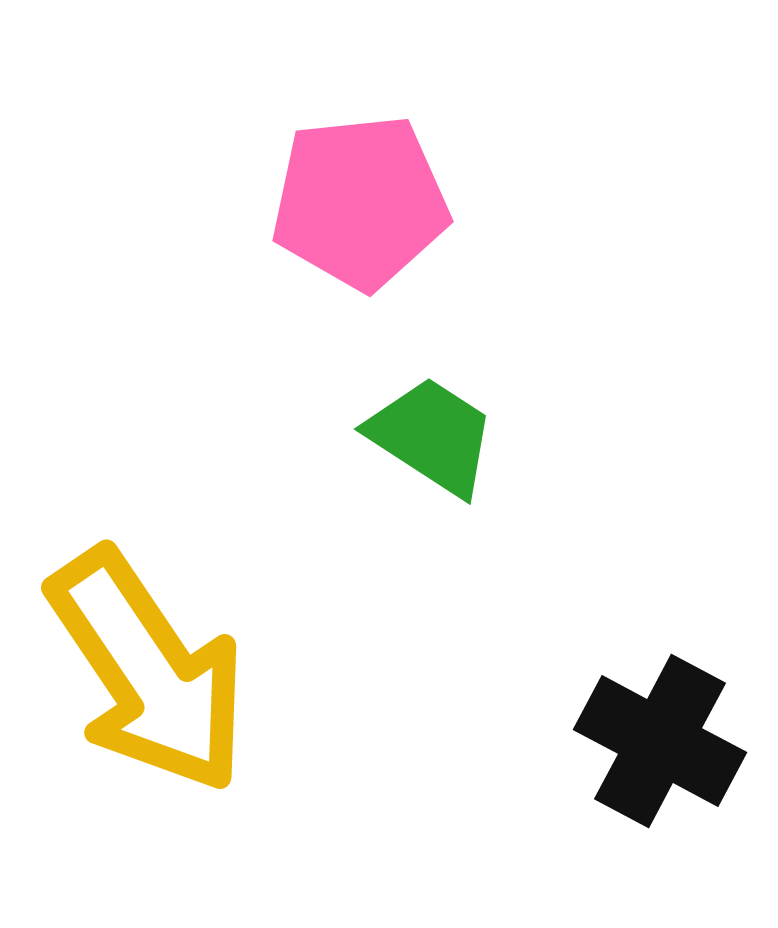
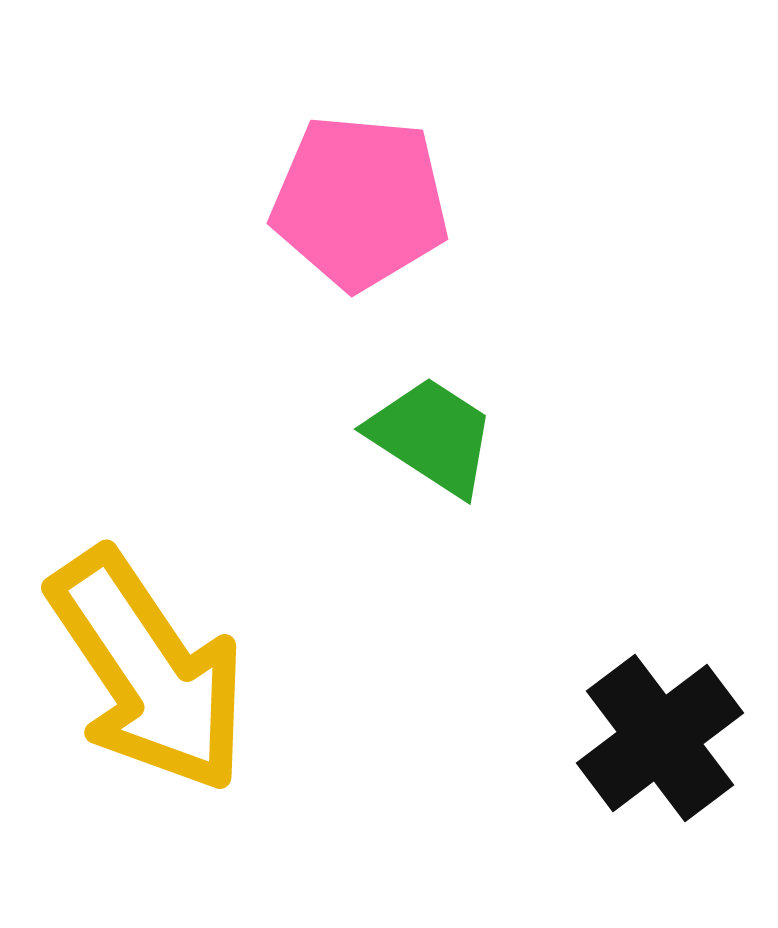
pink pentagon: rotated 11 degrees clockwise
black cross: moved 3 px up; rotated 25 degrees clockwise
